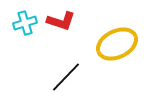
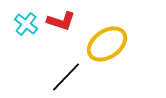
cyan cross: moved 1 px right, 1 px down; rotated 35 degrees counterclockwise
yellow ellipse: moved 10 px left; rotated 9 degrees counterclockwise
